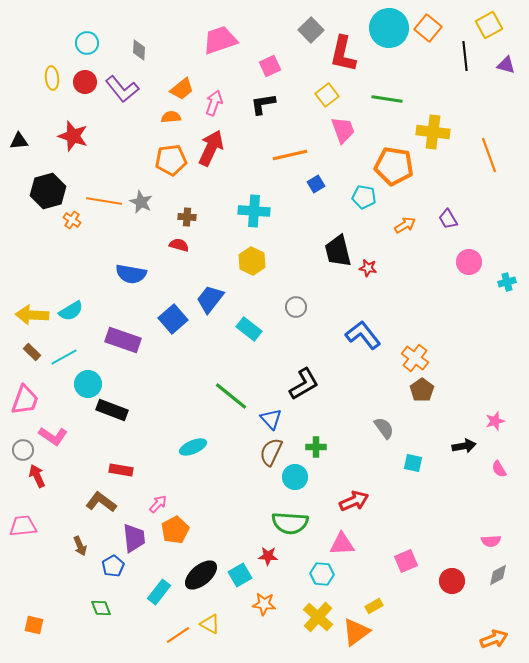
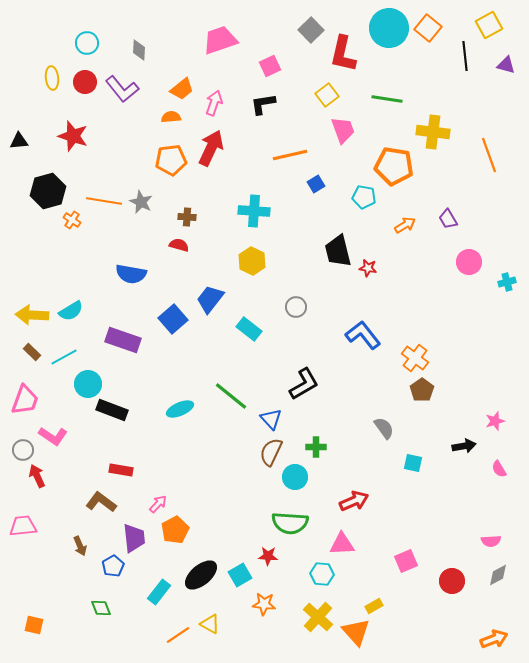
cyan ellipse at (193, 447): moved 13 px left, 38 px up
orange triangle at (356, 632): rotated 36 degrees counterclockwise
